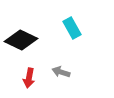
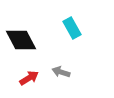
black diamond: rotated 36 degrees clockwise
red arrow: rotated 132 degrees counterclockwise
